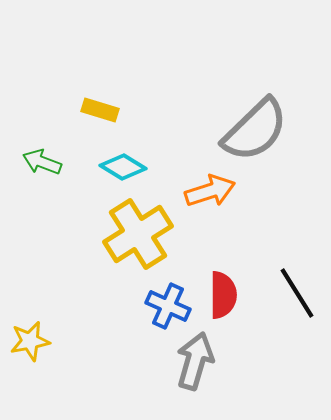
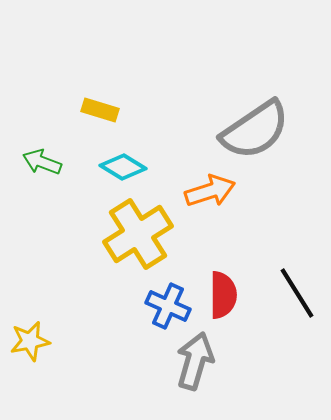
gray semicircle: rotated 10 degrees clockwise
